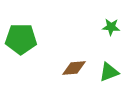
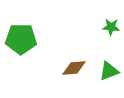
green triangle: moved 1 px up
